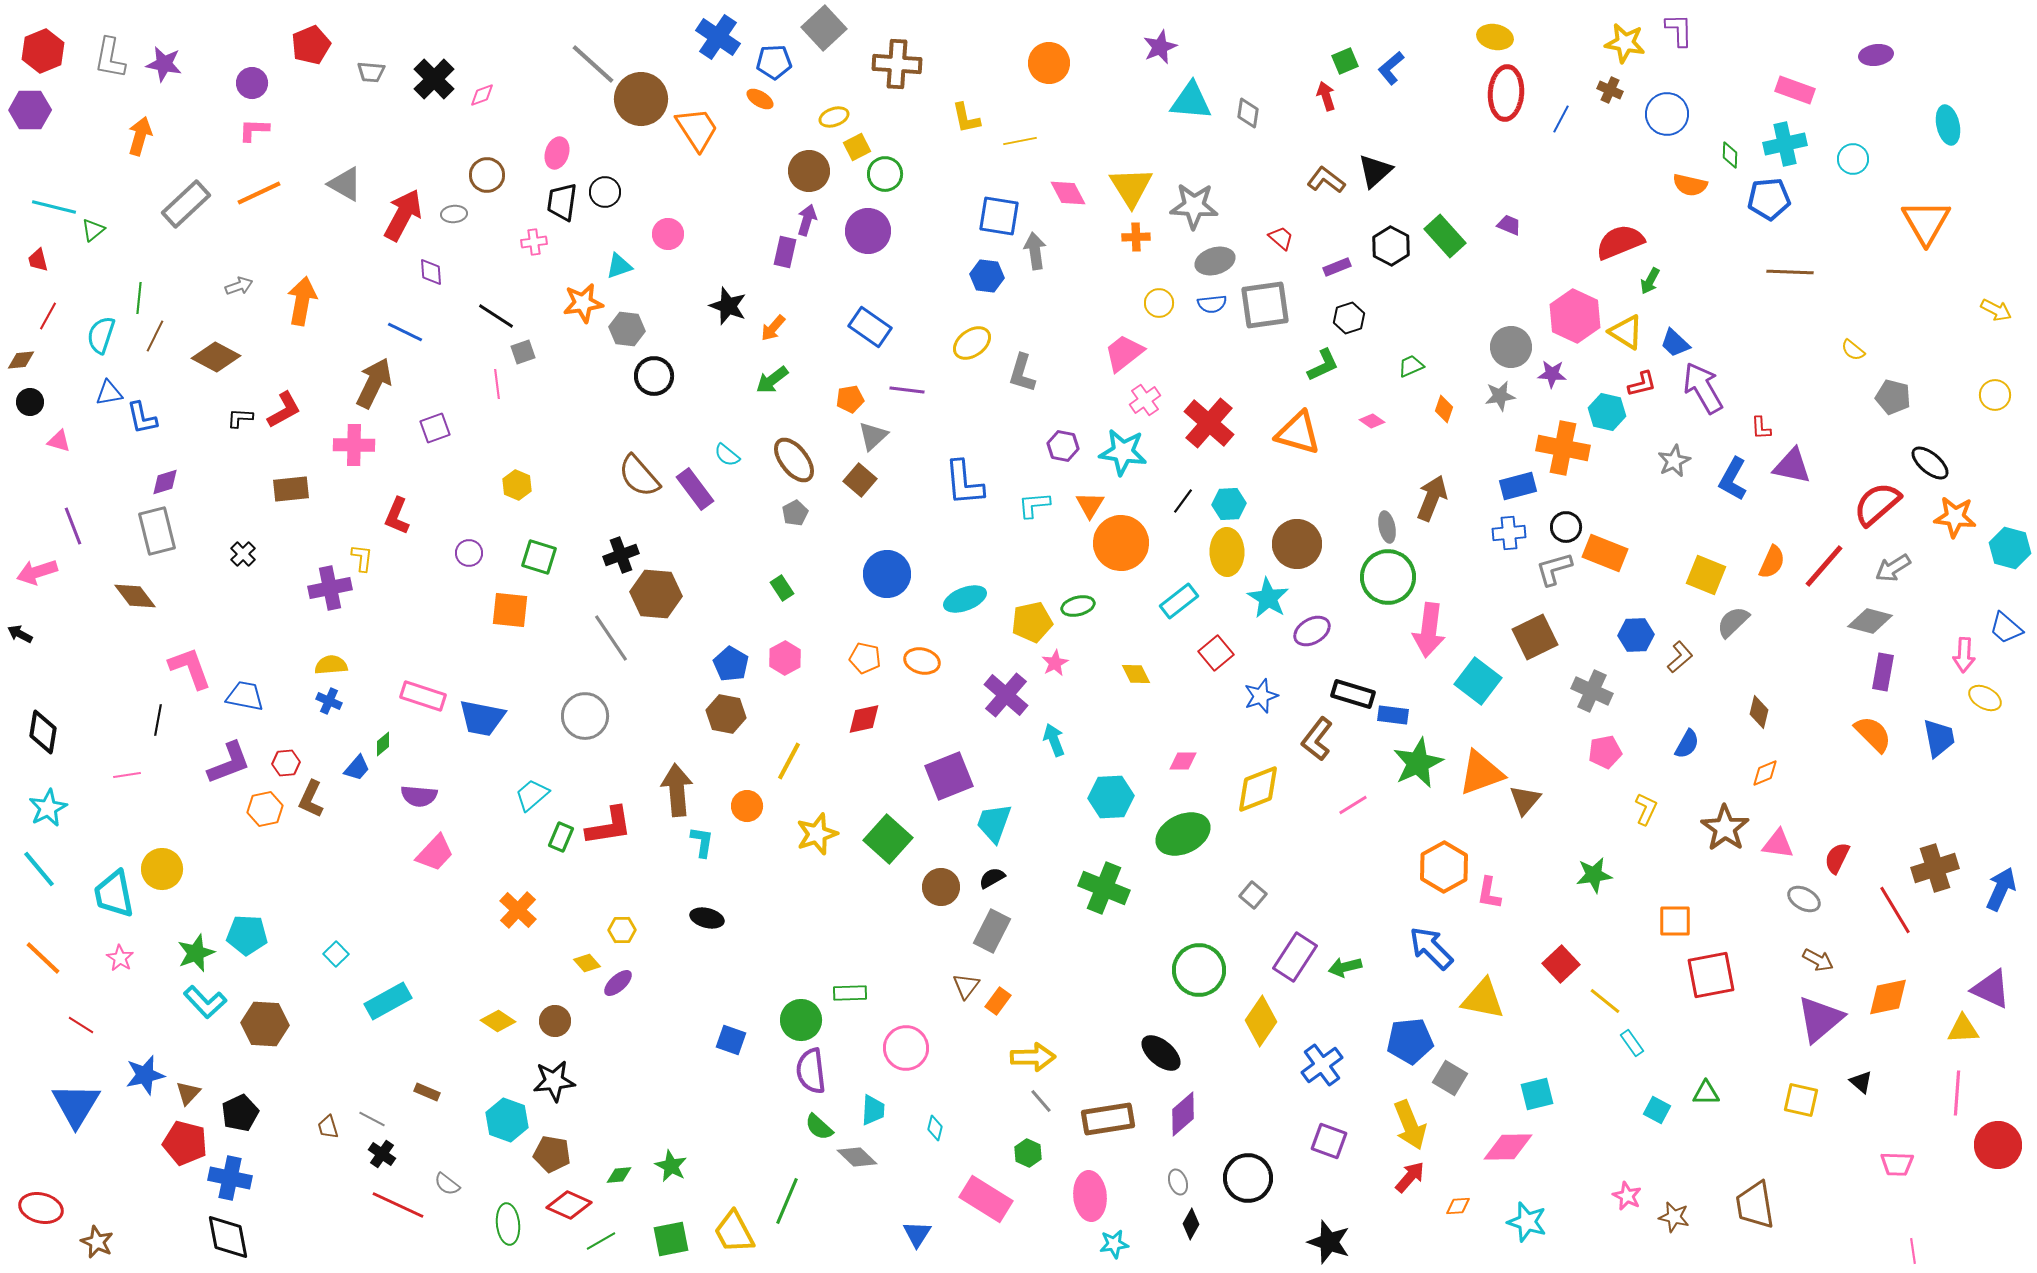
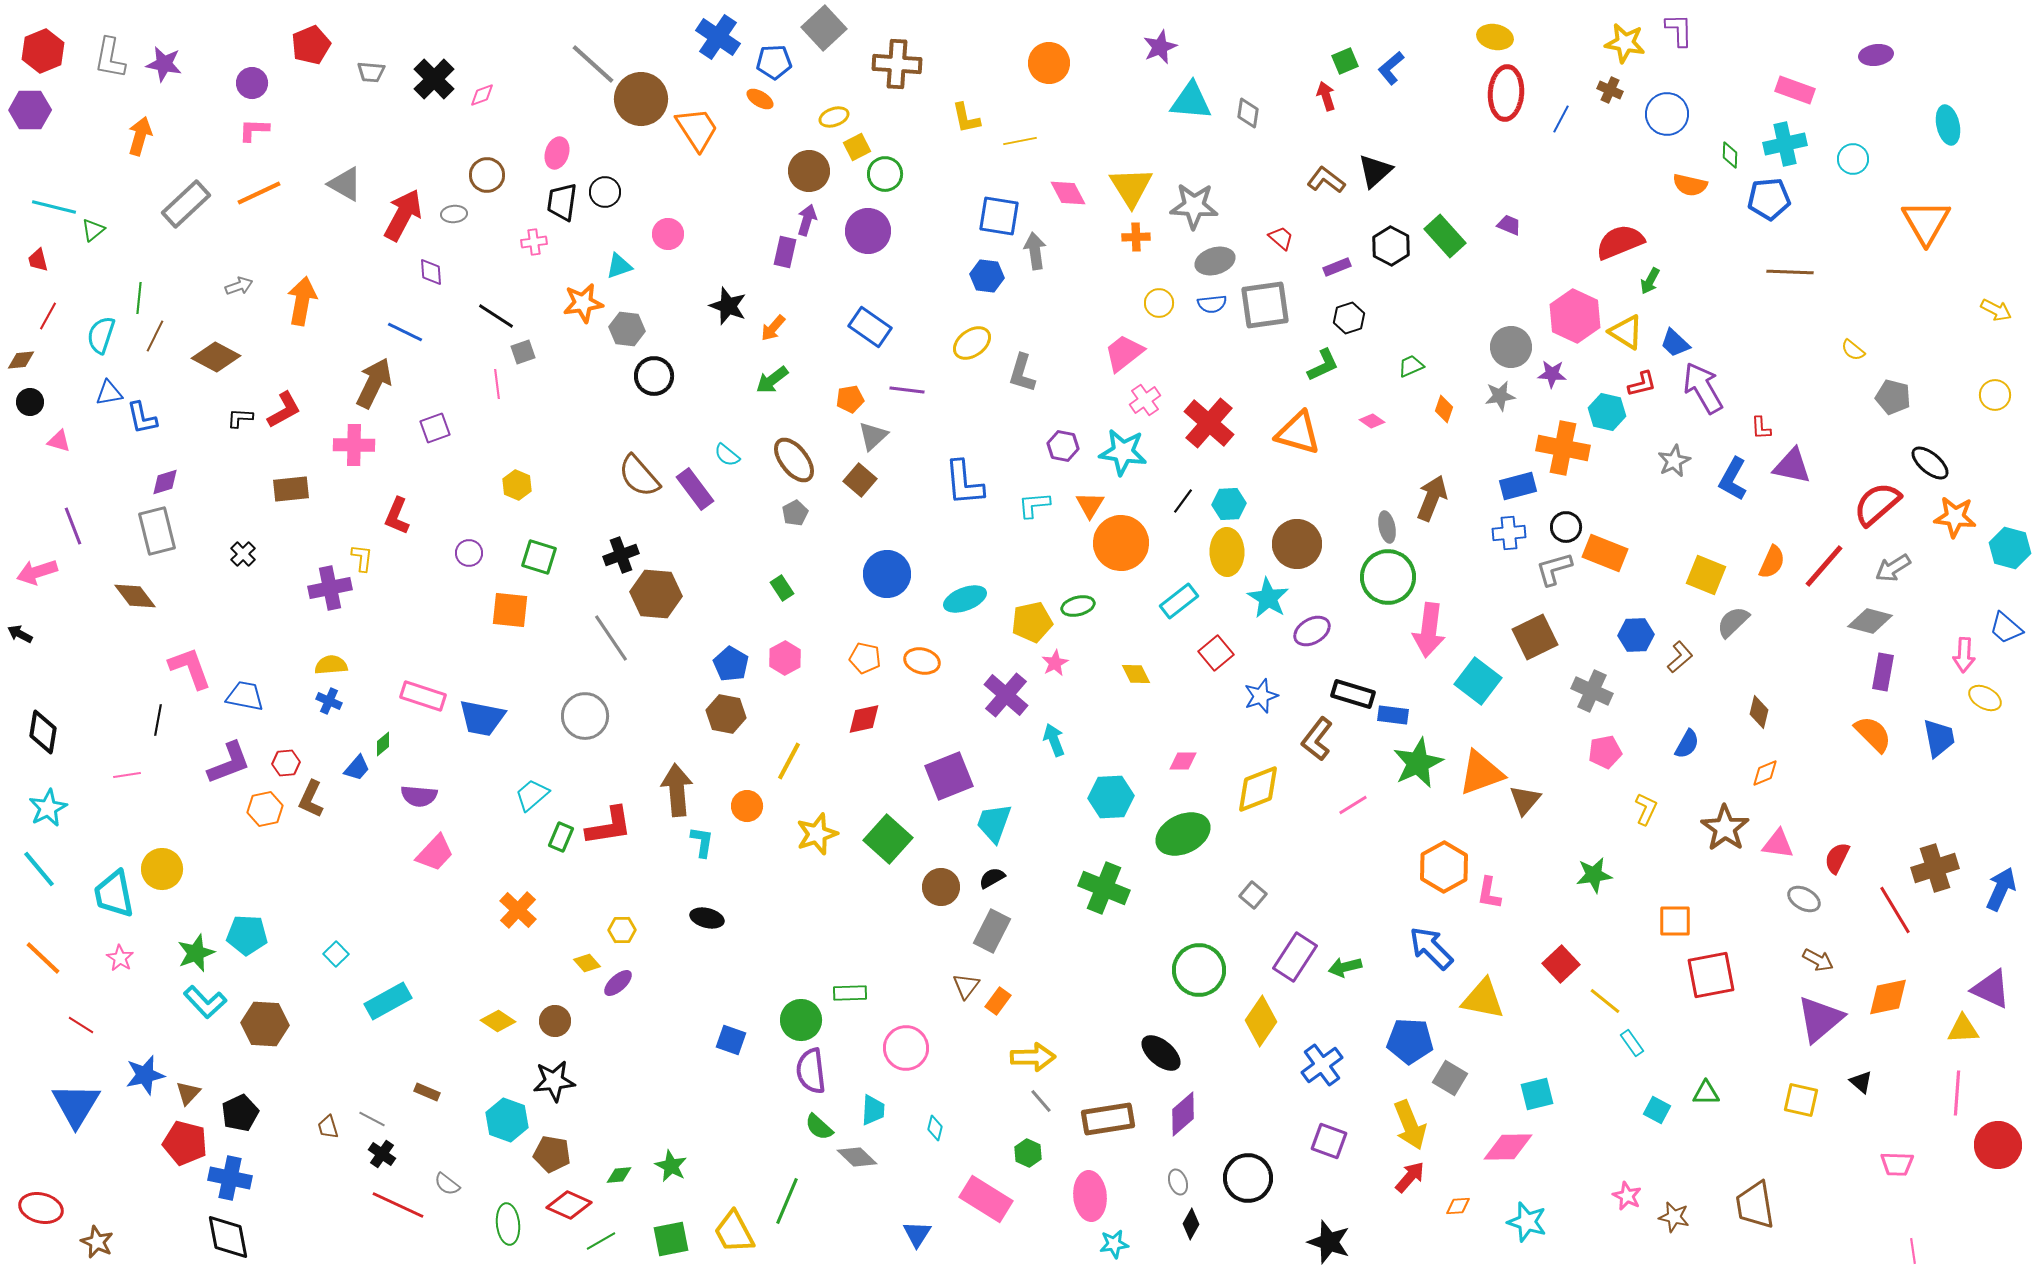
blue pentagon at (1410, 1041): rotated 9 degrees clockwise
